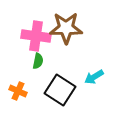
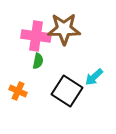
brown star: moved 2 px left, 1 px down
cyan arrow: rotated 12 degrees counterclockwise
black square: moved 7 px right, 1 px down
